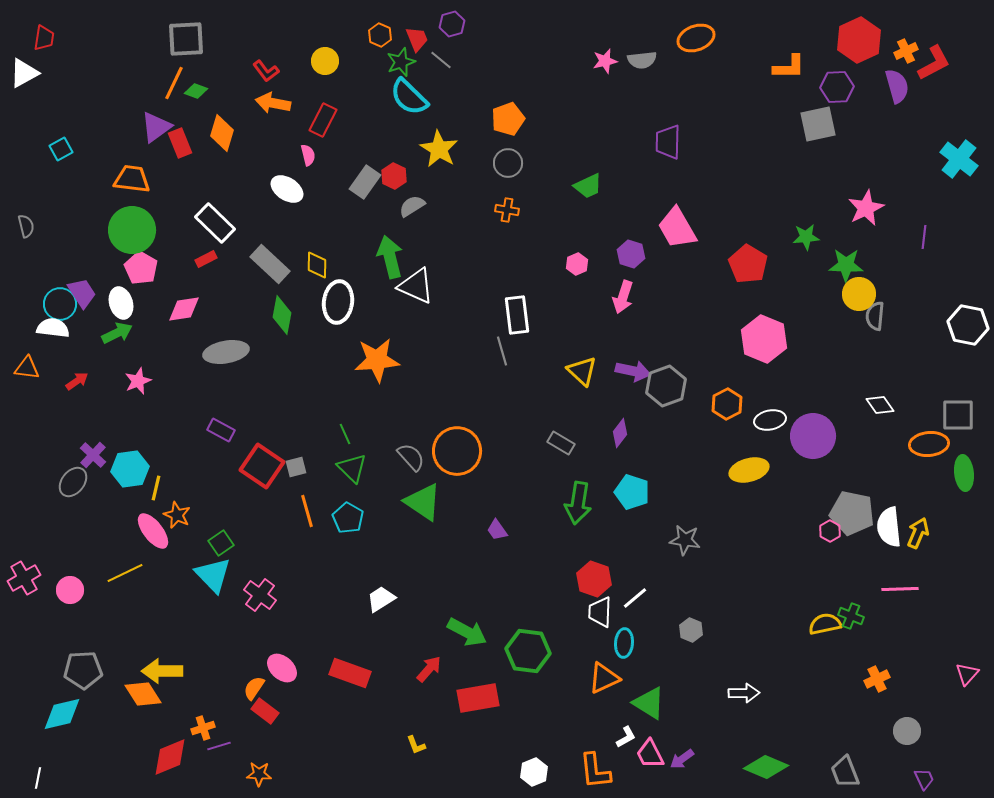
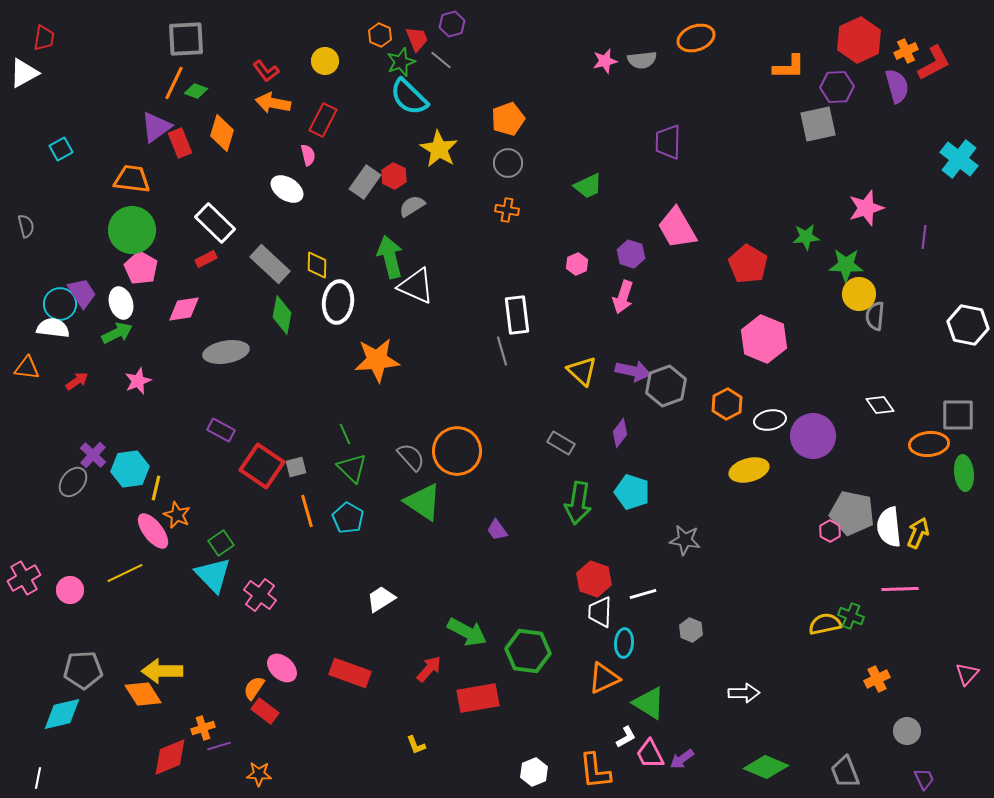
pink star at (866, 208): rotated 9 degrees clockwise
white line at (635, 598): moved 8 px right, 4 px up; rotated 24 degrees clockwise
